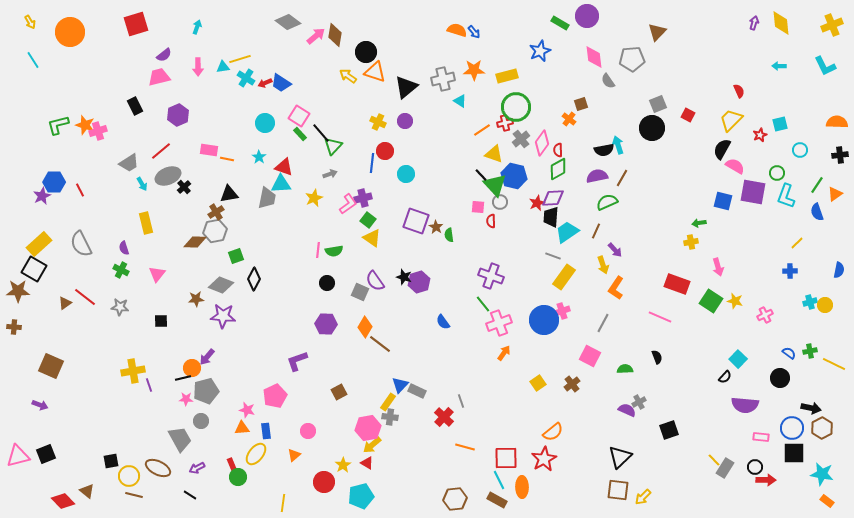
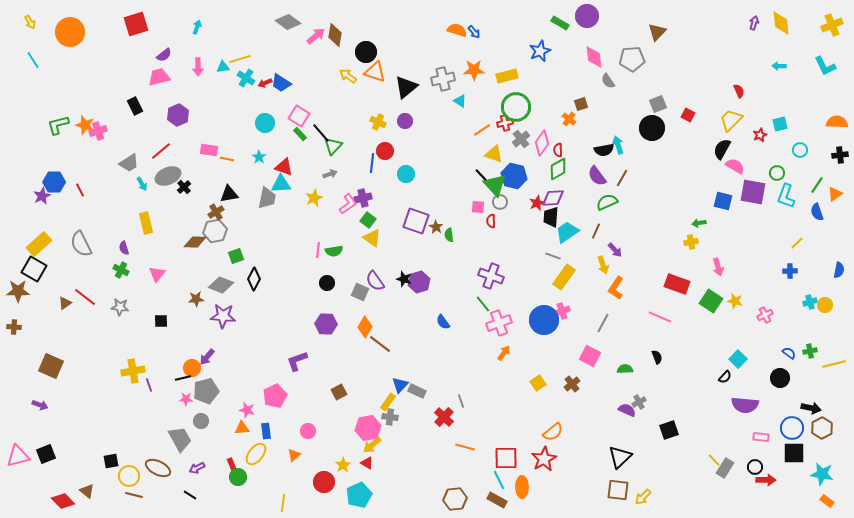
purple semicircle at (597, 176): rotated 115 degrees counterclockwise
black star at (404, 277): moved 2 px down
yellow line at (834, 364): rotated 40 degrees counterclockwise
cyan pentagon at (361, 496): moved 2 px left, 1 px up; rotated 10 degrees counterclockwise
